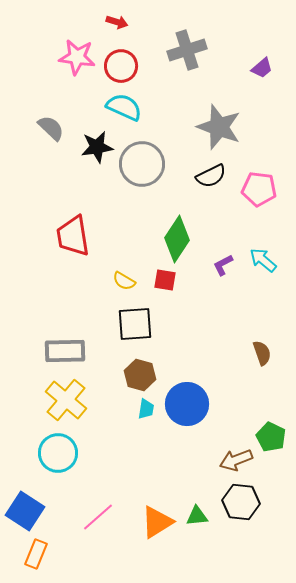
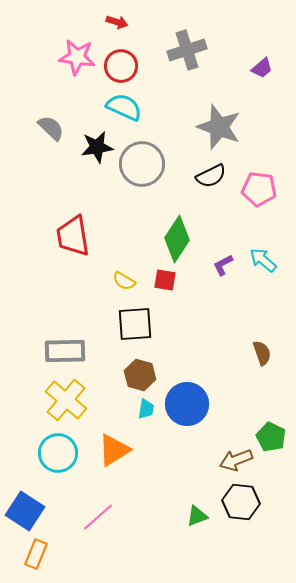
green triangle: rotated 15 degrees counterclockwise
orange triangle: moved 43 px left, 72 px up
